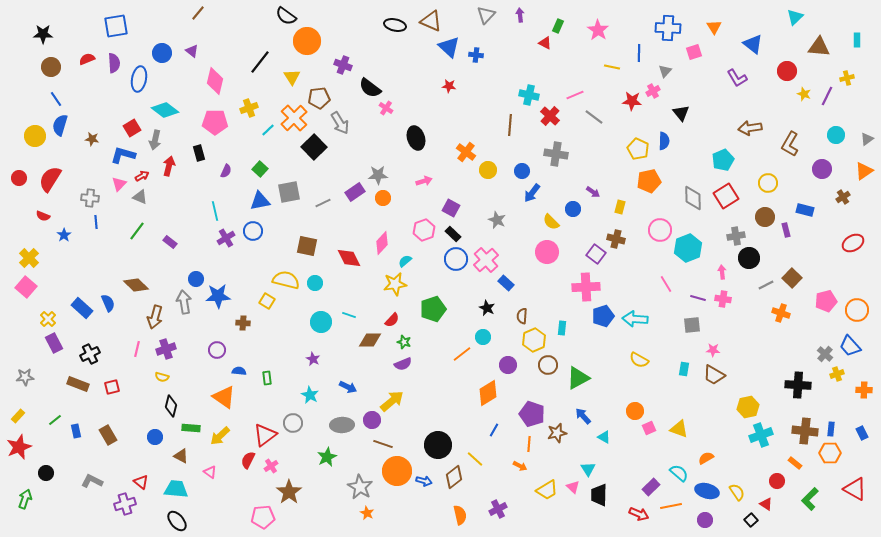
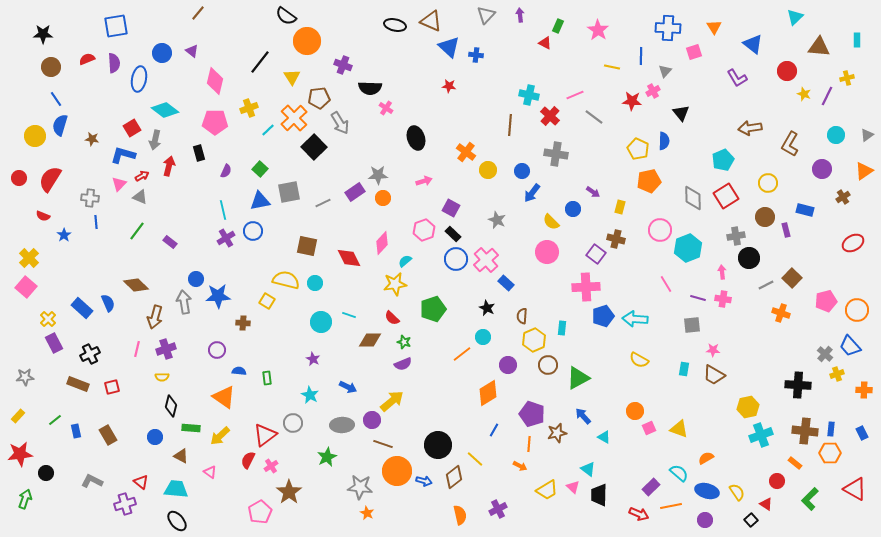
blue line at (639, 53): moved 2 px right, 3 px down
black semicircle at (370, 88): rotated 35 degrees counterclockwise
gray triangle at (867, 139): moved 4 px up
cyan line at (215, 211): moved 8 px right, 1 px up
red semicircle at (392, 320): moved 2 px up; rotated 91 degrees clockwise
yellow semicircle at (162, 377): rotated 16 degrees counterclockwise
red star at (19, 447): moved 1 px right, 7 px down; rotated 15 degrees clockwise
cyan triangle at (588, 469): rotated 21 degrees counterclockwise
gray star at (360, 487): rotated 25 degrees counterclockwise
pink pentagon at (263, 517): moved 3 px left, 5 px up; rotated 25 degrees counterclockwise
